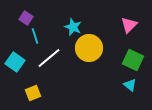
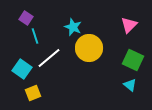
cyan square: moved 7 px right, 7 px down
